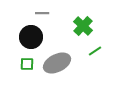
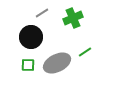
gray line: rotated 32 degrees counterclockwise
green cross: moved 10 px left, 8 px up; rotated 24 degrees clockwise
green line: moved 10 px left, 1 px down
green square: moved 1 px right, 1 px down
